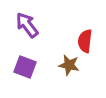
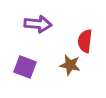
purple arrow: moved 11 px right, 1 px up; rotated 132 degrees clockwise
brown star: moved 1 px right
